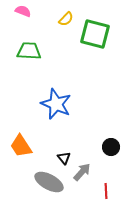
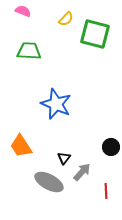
black triangle: rotated 16 degrees clockwise
